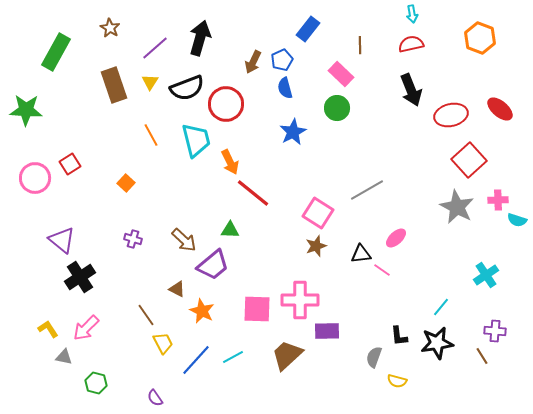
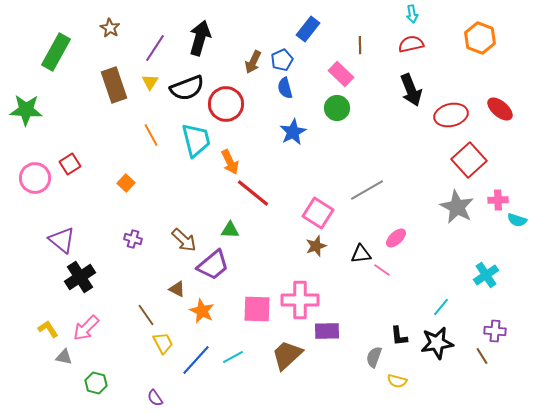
purple line at (155, 48): rotated 16 degrees counterclockwise
